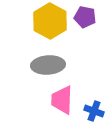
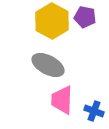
yellow hexagon: moved 2 px right
gray ellipse: rotated 32 degrees clockwise
